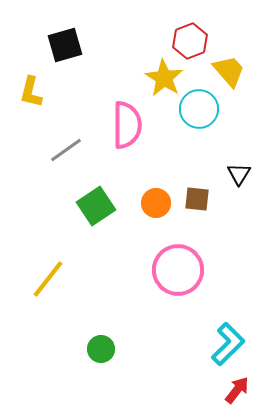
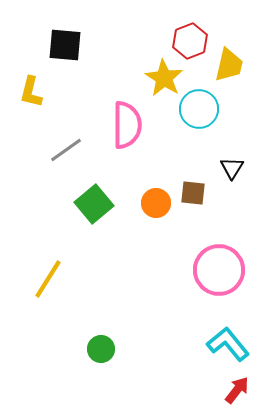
black square: rotated 21 degrees clockwise
yellow trapezoid: moved 6 px up; rotated 54 degrees clockwise
black triangle: moved 7 px left, 6 px up
brown square: moved 4 px left, 6 px up
green square: moved 2 px left, 2 px up; rotated 6 degrees counterclockwise
pink circle: moved 41 px right
yellow line: rotated 6 degrees counterclockwise
cyan L-shape: rotated 84 degrees counterclockwise
